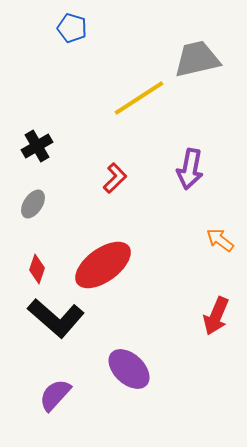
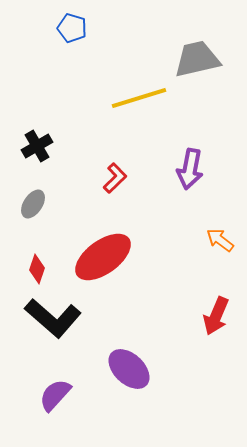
yellow line: rotated 16 degrees clockwise
red ellipse: moved 8 px up
black L-shape: moved 3 px left
